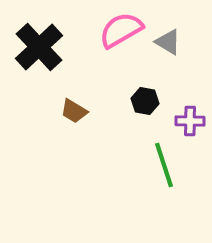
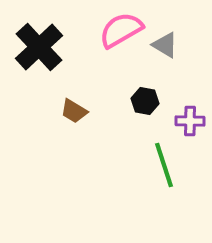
gray triangle: moved 3 px left, 3 px down
